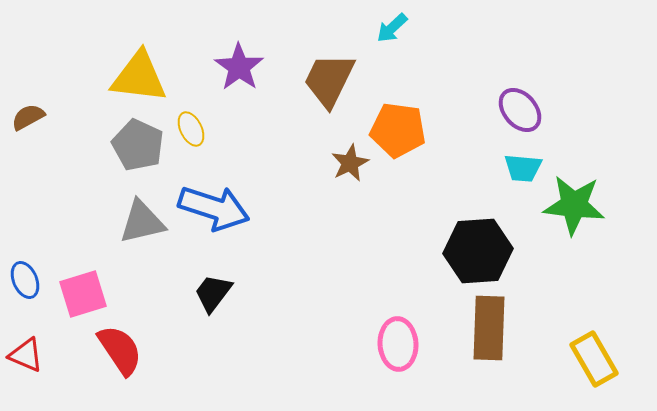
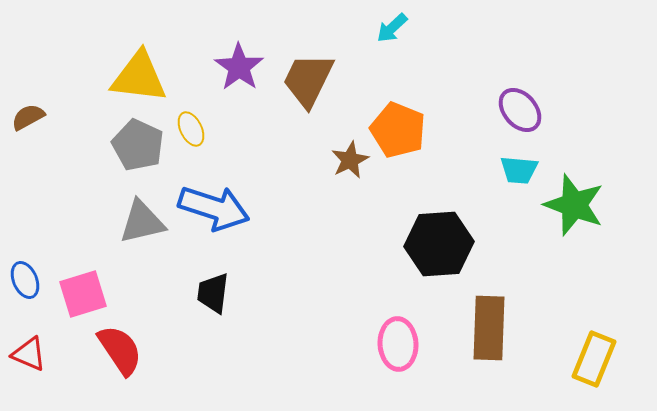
brown trapezoid: moved 21 px left
orange pentagon: rotated 14 degrees clockwise
brown star: moved 3 px up
cyan trapezoid: moved 4 px left, 2 px down
green star: rotated 14 degrees clockwise
black hexagon: moved 39 px left, 7 px up
black trapezoid: rotated 30 degrees counterclockwise
red triangle: moved 3 px right, 1 px up
yellow rectangle: rotated 52 degrees clockwise
